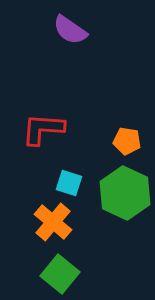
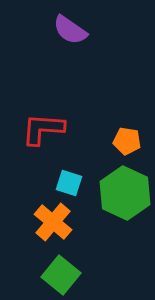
green square: moved 1 px right, 1 px down
